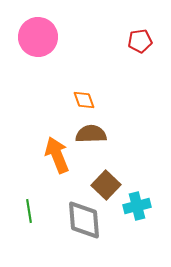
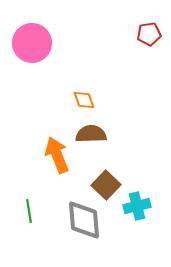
pink circle: moved 6 px left, 6 px down
red pentagon: moved 9 px right, 7 px up
